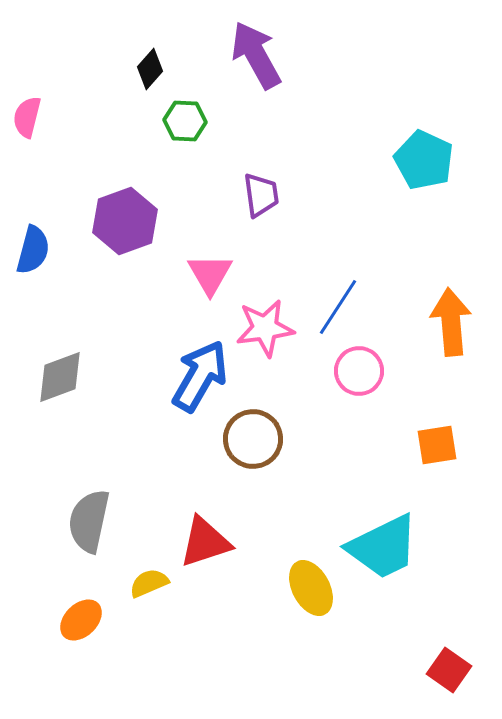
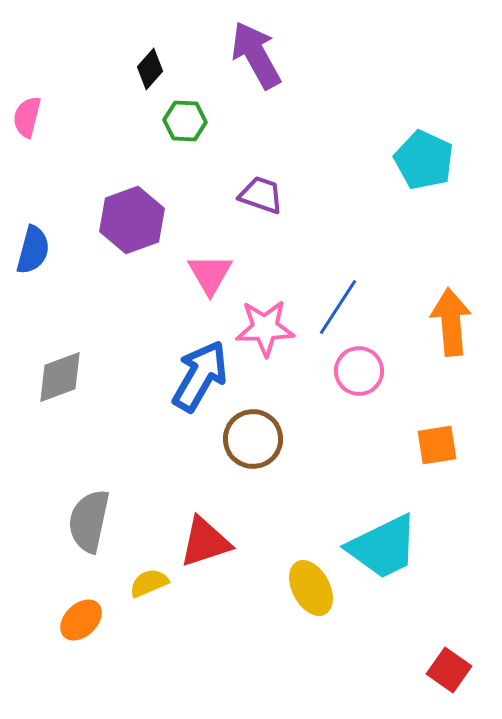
purple trapezoid: rotated 63 degrees counterclockwise
purple hexagon: moved 7 px right, 1 px up
pink star: rotated 6 degrees clockwise
